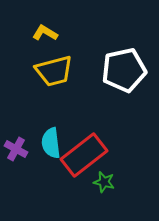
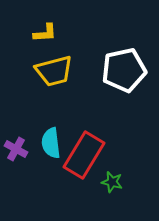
yellow L-shape: rotated 145 degrees clockwise
red rectangle: rotated 21 degrees counterclockwise
green star: moved 8 px right
